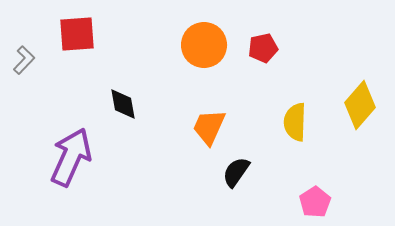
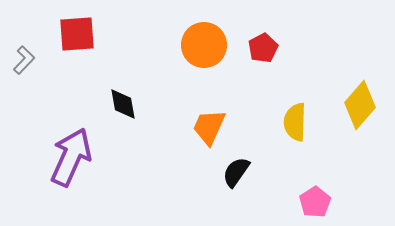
red pentagon: rotated 16 degrees counterclockwise
